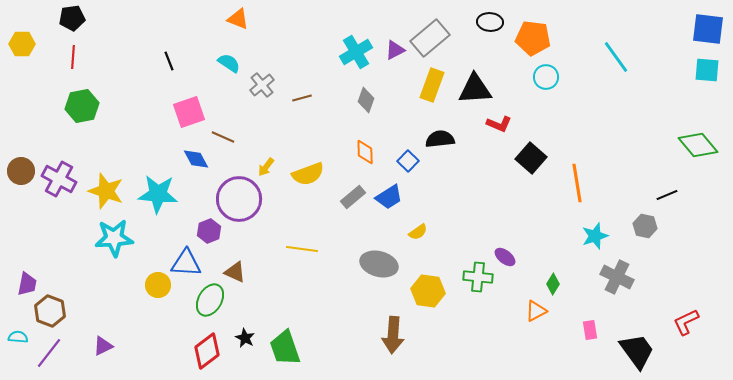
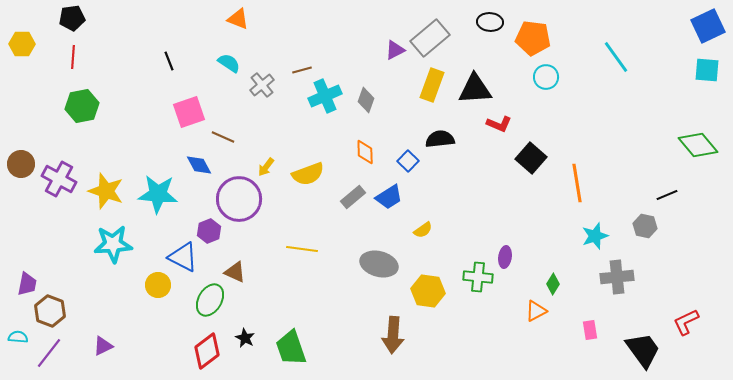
blue square at (708, 29): moved 3 px up; rotated 32 degrees counterclockwise
cyan cross at (356, 52): moved 31 px left, 44 px down; rotated 8 degrees clockwise
brown line at (302, 98): moved 28 px up
blue diamond at (196, 159): moved 3 px right, 6 px down
brown circle at (21, 171): moved 7 px up
yellow semicircle at (418, 232): moved 5 px right, 2 px up
cyan star at (114, 238): moved 1 px left, 6 px down
purple ellipse at (505, 257): rotated 60 degrees clockwise
blue triangle at (186, 263): moved 3 px left, 6 px up; rotated 24 degrees clockwise
gray cross at (617, 277): rotated 32 degrees counterclockwise
green trapezoid at (285, 348): moved 6 px right
black trapezoid at (637, 351): moved 6 px right, 1 px up
